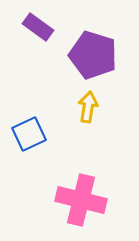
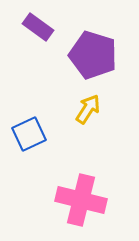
yellow arrow: moved 2 px down; rotated 24 degrees clockwise
